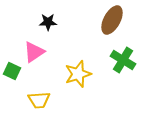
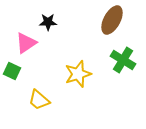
pink triangle: moved 8 px left, 9 px up
yellow trapezoid: rotated 45 degrees clockwise
